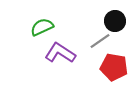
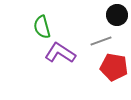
black circle: moved 2 px right, 6 px up
green semicircle: rotated 80 degrees counterclockwise
gray line: moved 1 px right; rotated 15 degrees clockwise
